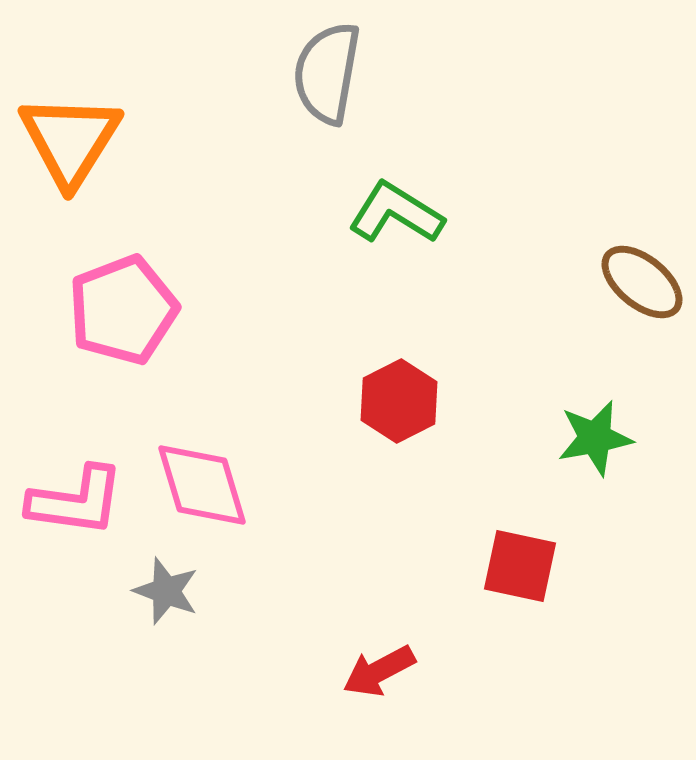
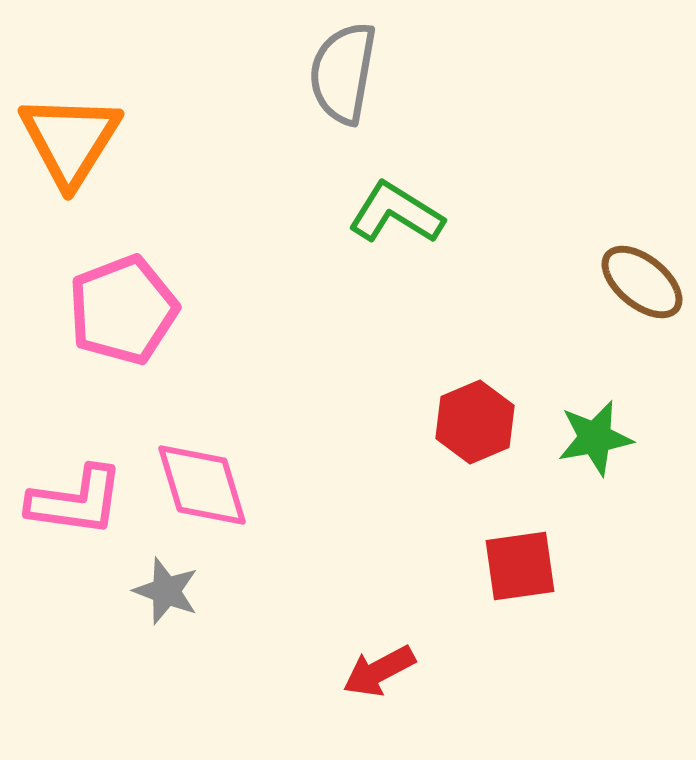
gray semicircle: moved 16 px right
red hexagon: moved 76 px right, 21 px down; rotated 4 degrees clockwise
red square: rotated 20 degrees counterclockwise
